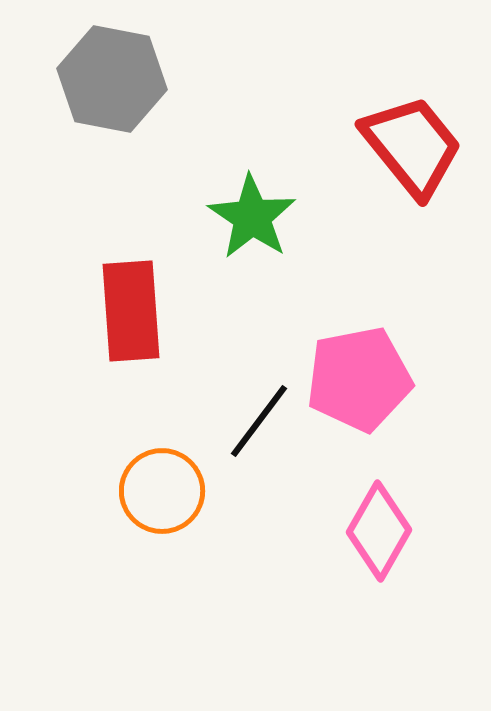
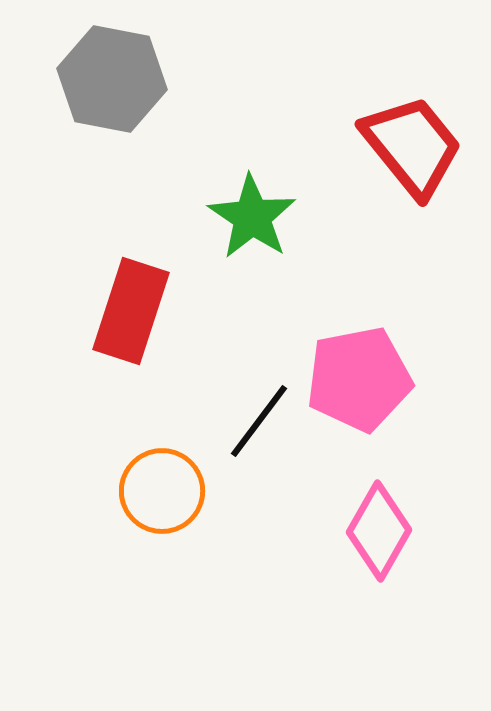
red rectangle: rotated 22 degrees clockwise
